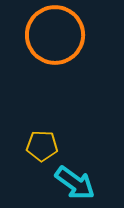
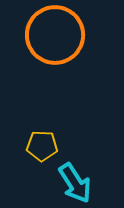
cyan arrow: rotated 21 degrees clockwise
